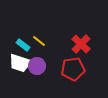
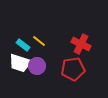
red cross: rotated 18 degrees counterclockwise
